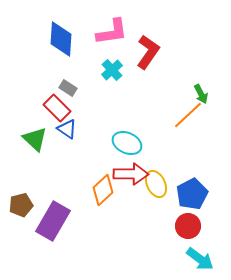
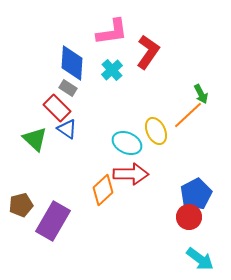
blue diamond: moved 11 px right, 24 px down
yellow ellipse: moved 53 px up
blue pentagon: moved 4 px right
red circle: moved 1 px right, 9 px up
